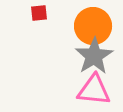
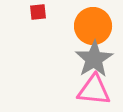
red square: moved 1 px left, 1 px up
gray star: moved 3 px down
